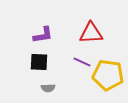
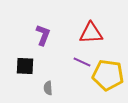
purple L-shape: rotated 60 degrees counterclockwise
black square: moved 14 px left, 4 px down
gray semicircle: rotated 88 degrees clockwise
